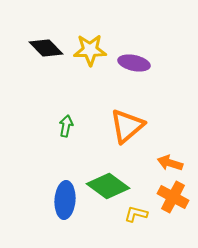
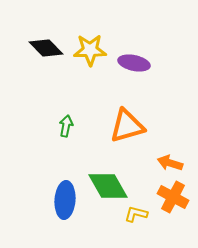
orange triangle: rotated 24 degrees clockwise
green diamond: rotated 24 degrees clockwise
